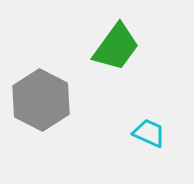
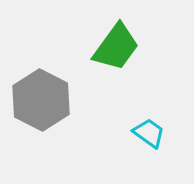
cyan trapezoid: rotated 12 degrees clockwise
